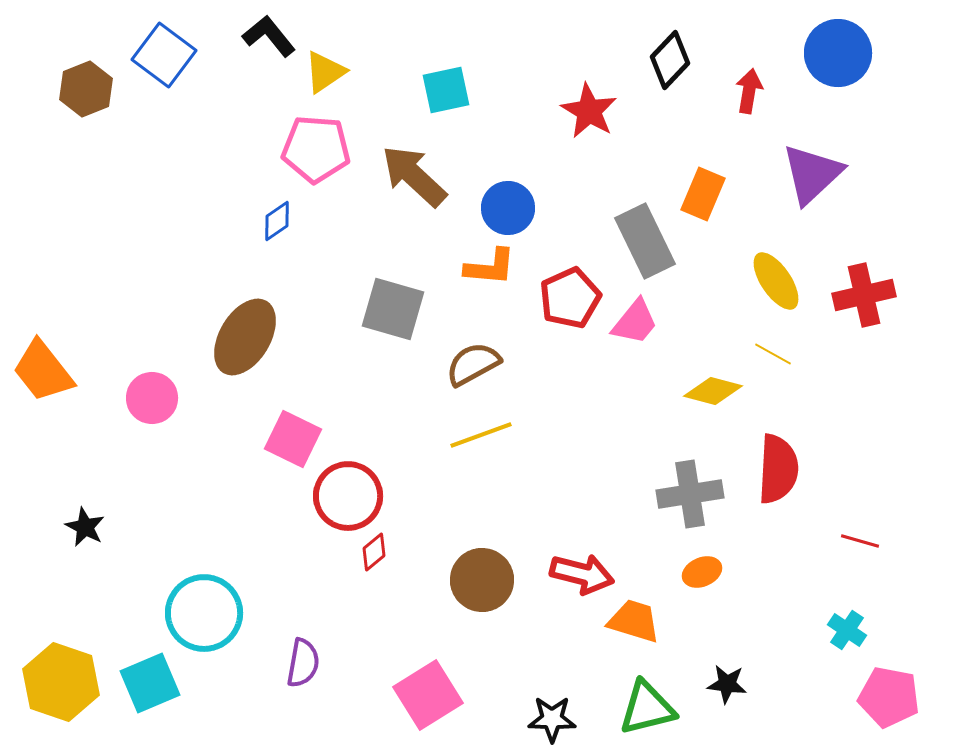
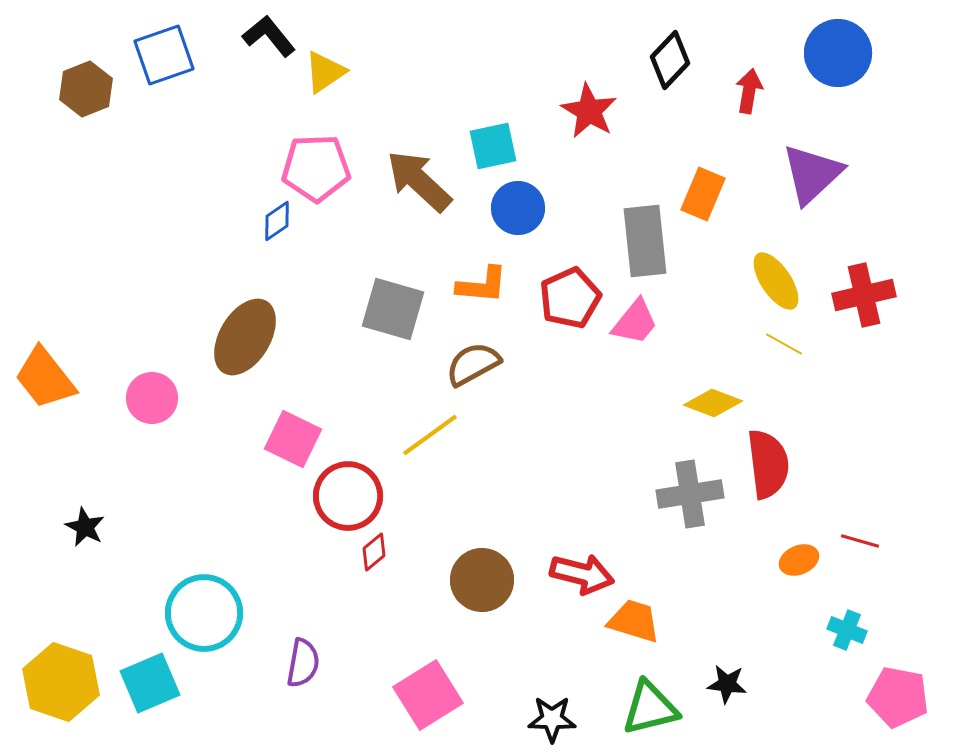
blue square at (164, 55): rotated 34 degrees clockwise
cyan square at (446, 90): moved 47 px right, 56 px down
pink pentagon at (316, 149): moved 19 px down; rotated 6 degrees counterclockwise
brown arrow at (414, 176): moved 5 px right, 5 px down
blue circle at (508, 208): moved 10 px right
gray rectangle at (645, 241): rotated 20 degrees clockwise
orange L-shape at (490, 267): moved 8 px left, 18 px down
yellow line at (773, 354): moved 11 px right, 10 px up
orange trapezoid at (43, 371): moved 2 px right, 7 px down
yellow diamond at (713, 391): moved 12 px down; rotated 6 degrees clockwise
yellow line at (481, 435): moved 51 px left; rotated 16 degrees counterclockwise
red semicircle at (778, 469): moved 10 px left, 5 px up; rotated 10 degrees counterclockwise
orange ellipse at (702, 572): moved 97 px right, 12 px up
cyan cross at (847, 630): rotated 12 degrees counterclockwise
pink pentagon at (889, 697): moved 9 px right
green triangle at (647, 708): moved 3 px right
